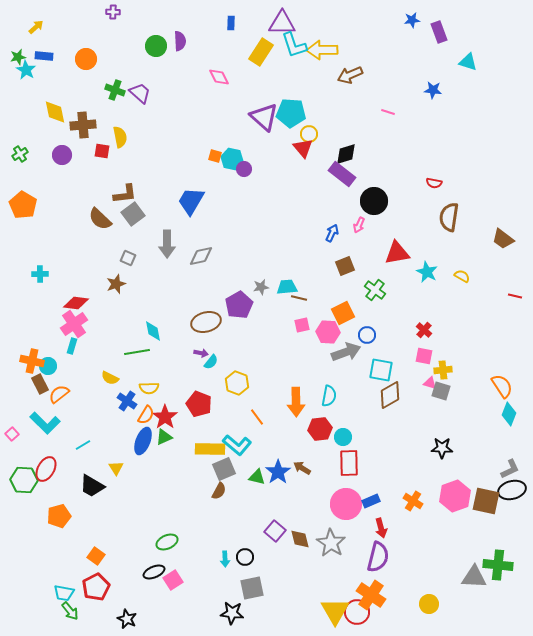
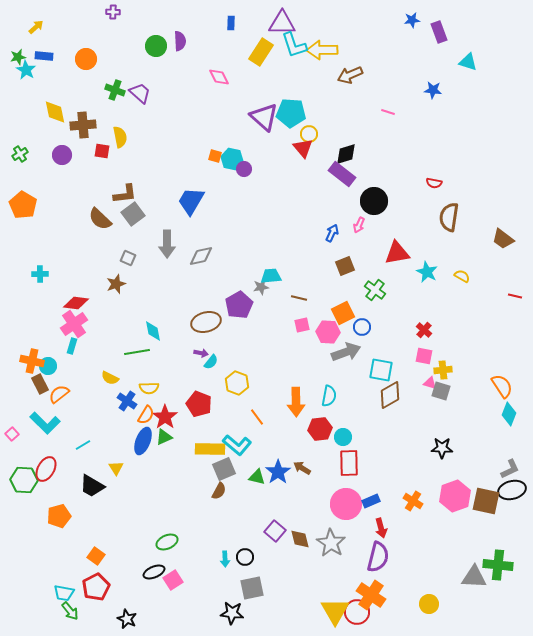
cyan trapezoid at (287, 287): moved 16 px left, 11 px up
blue circle at (367, 335): moved 5 px left, 8 px up
